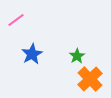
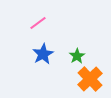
pink line: moved 22 px right, 3 px down
blue star: moved 11 px right
